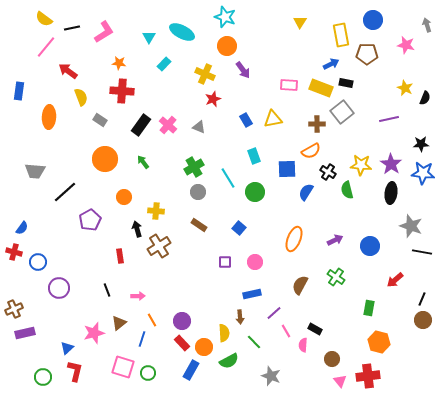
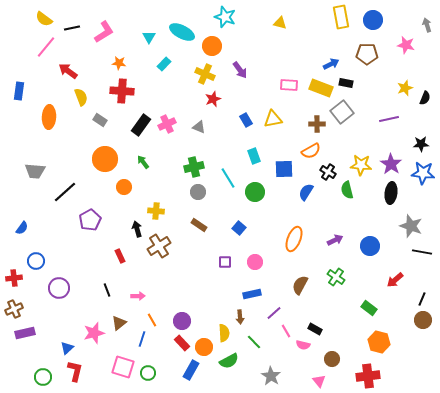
yellow triangle at (300, 22): moved 20 px left, 1 px down; rotated 48 degrees counterclockwise
yellow rectangle at (341, 35): moved 18 px up
orange circle at (227, 46): moved 15 px left
purple arrow at (243, 70): moved 3 px left
yellow star at (405, 88): rotated 28 degrees clockwise
pink cross at (168, 125): moved 1 px left, 1 px up; rotated 24 degrees clockwise
green cross at (194, 167): rotated 18 degrees clockwise
blue square at (287, 169): moved 3 px left
orange circle at (124, 197): moved 10 px up
red cross at (14, 252): moved 26 px down; rotated 21 degrees counterclockwise
red rectangle at (120, 256): rotated 16 degrees counterclockwise
blue circle at (38, 262): moved 2 px left, 1 px up
green rectangle at (369, 308): rotated 63 degrees counterclockwise
pink semicircle at (303, 345): rotated 80 degrees counterclockwise
gray star at (271, 376): rotated 12 degrees clockwise
pink triangle at (340, 381): moved 21 px left
